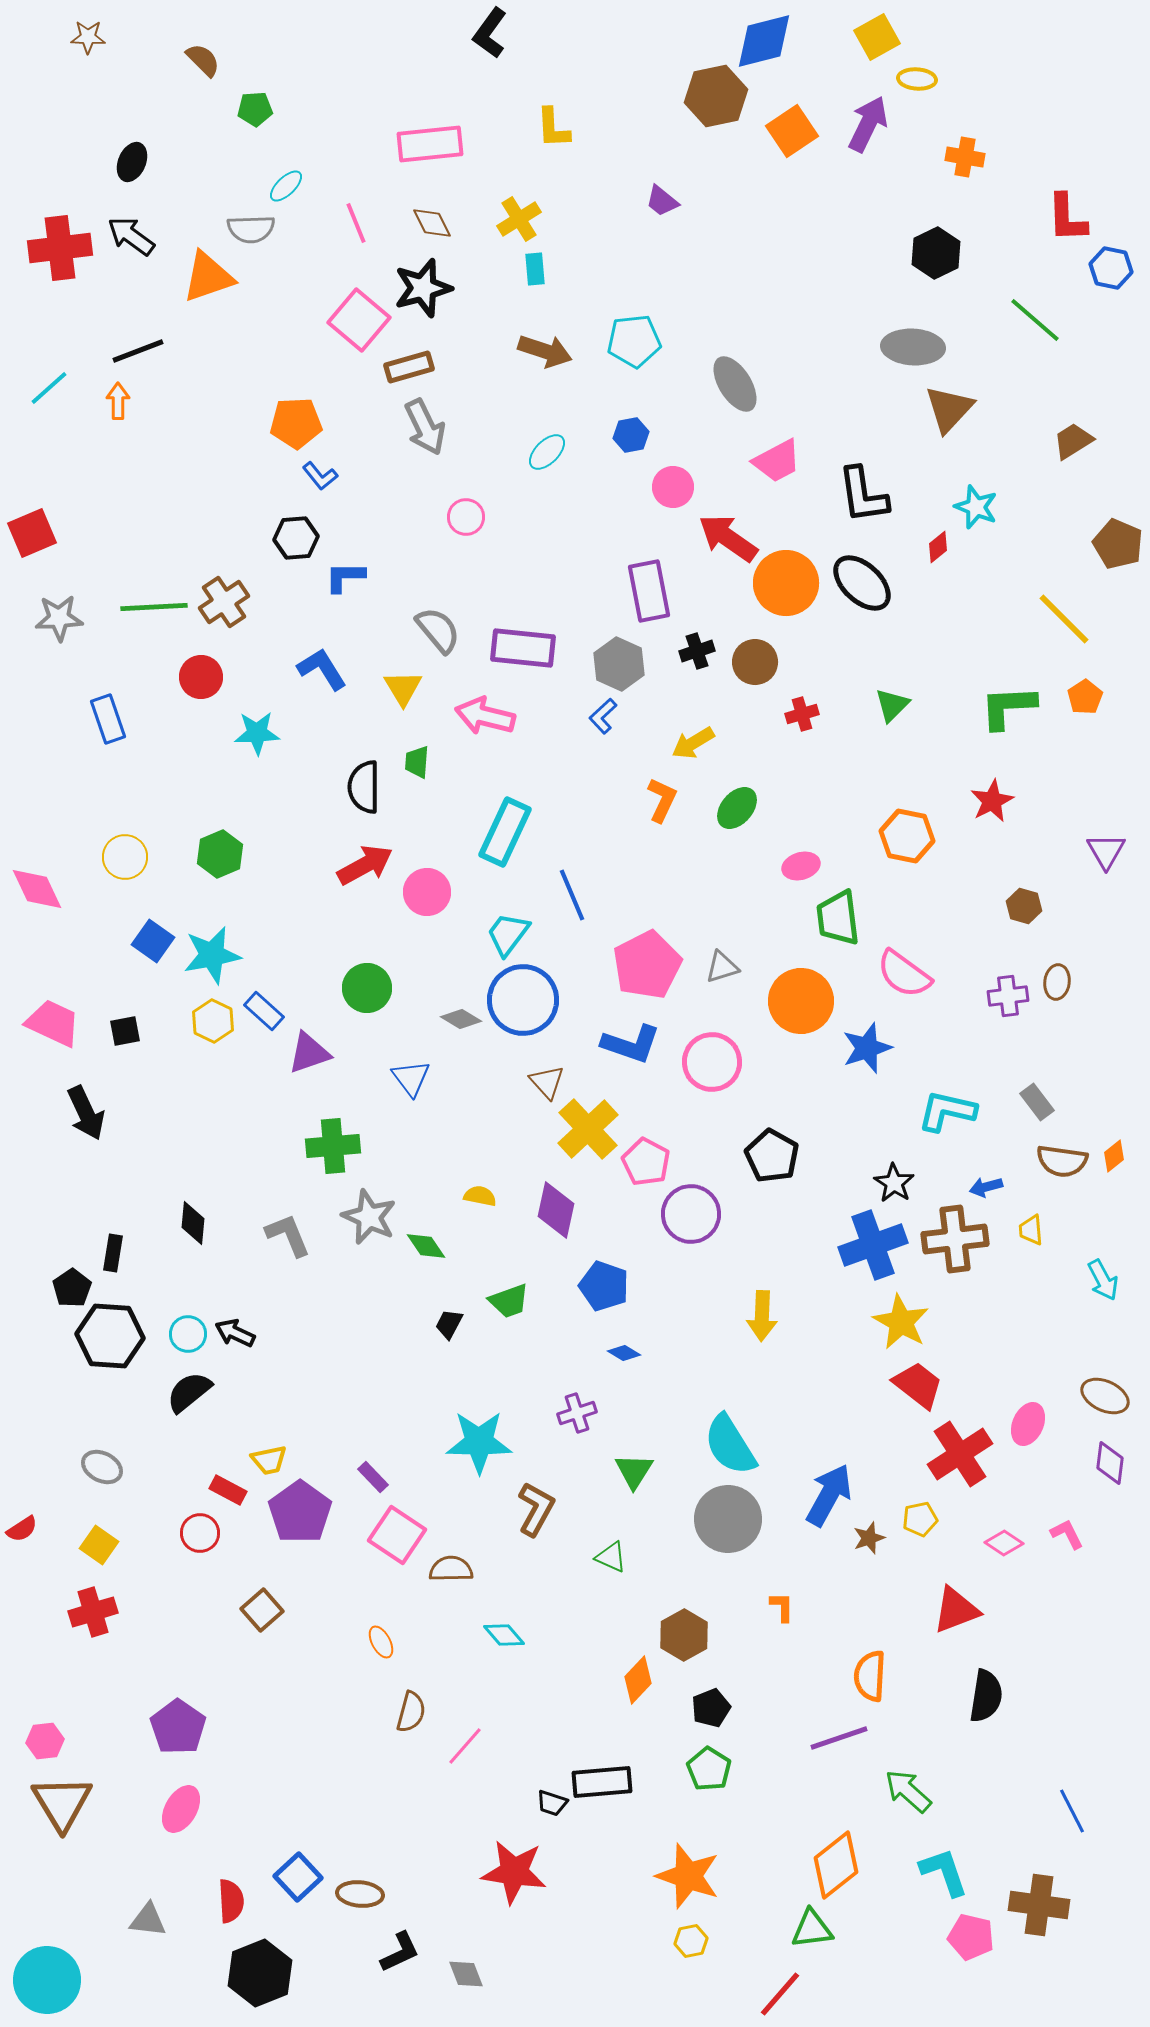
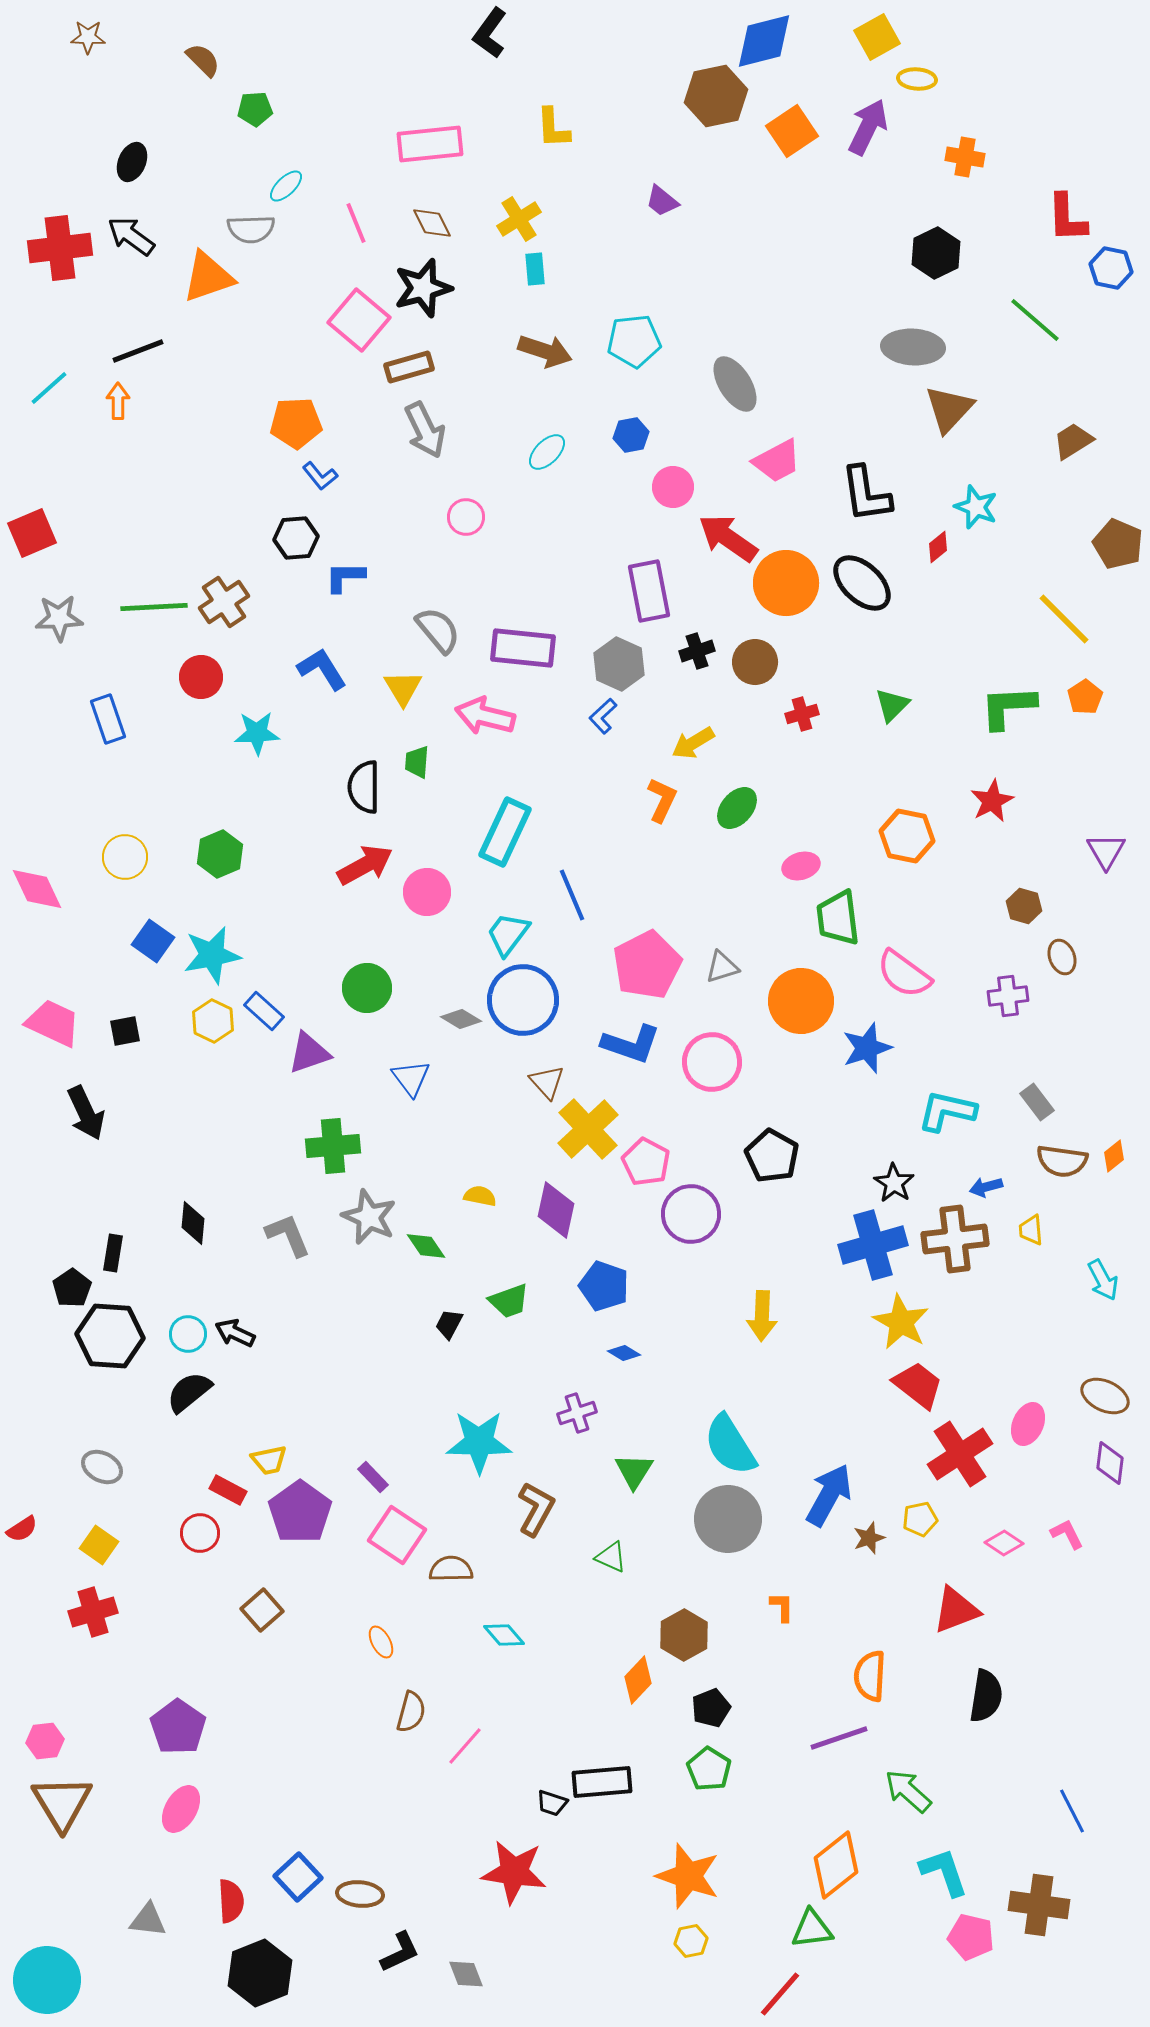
purple arrow at (868, 124): moved 3 px down
gray arrow at (425, 427): moved 3 px down
black L-shape at (863, 495): moved 3 px right, 1 px up
brown ellipse at (1057, 982): moved 5 px right, 25 px up; rotated 28 degrees counterclockwise
blue cross at (873, 1245): rotated 4 degrees clockwise
